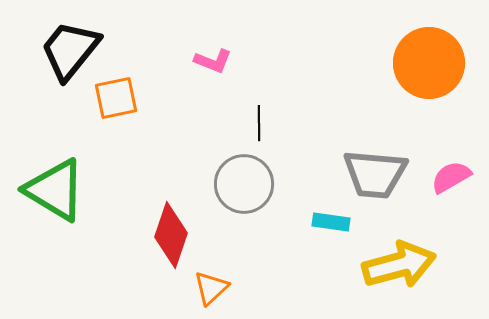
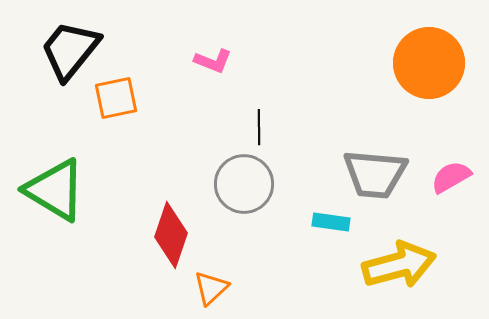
black line: moved 4 px down
